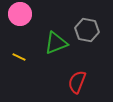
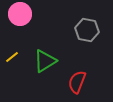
green triangle: moved 11 px left, 18 px down; rotated 10 degrees counterclockwise
yellow line: moved 7 px left; rotated 64 degrees counterclockwise
